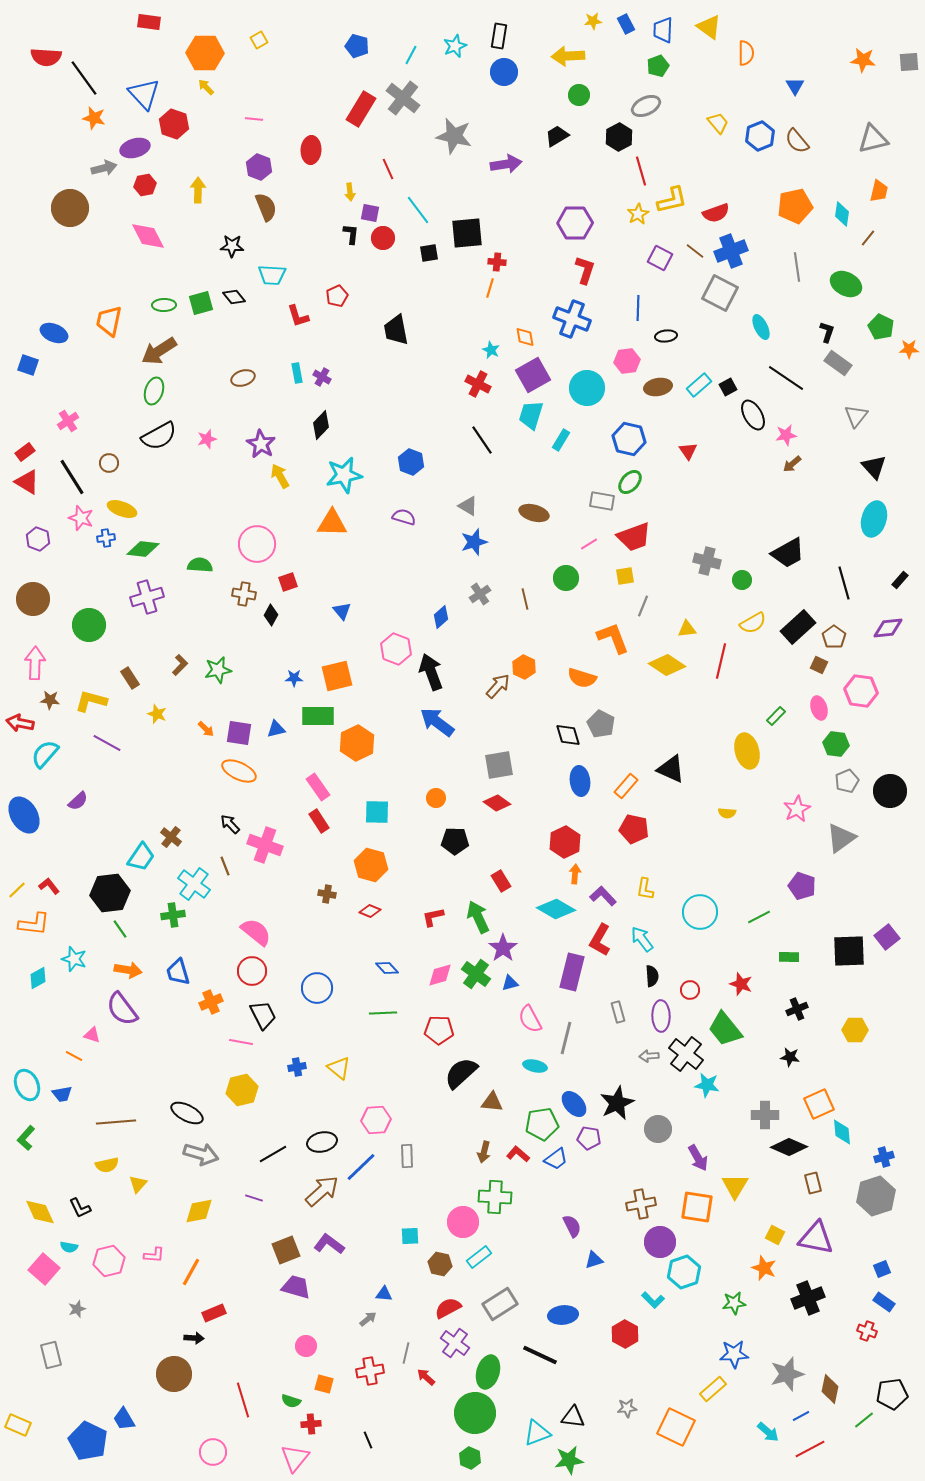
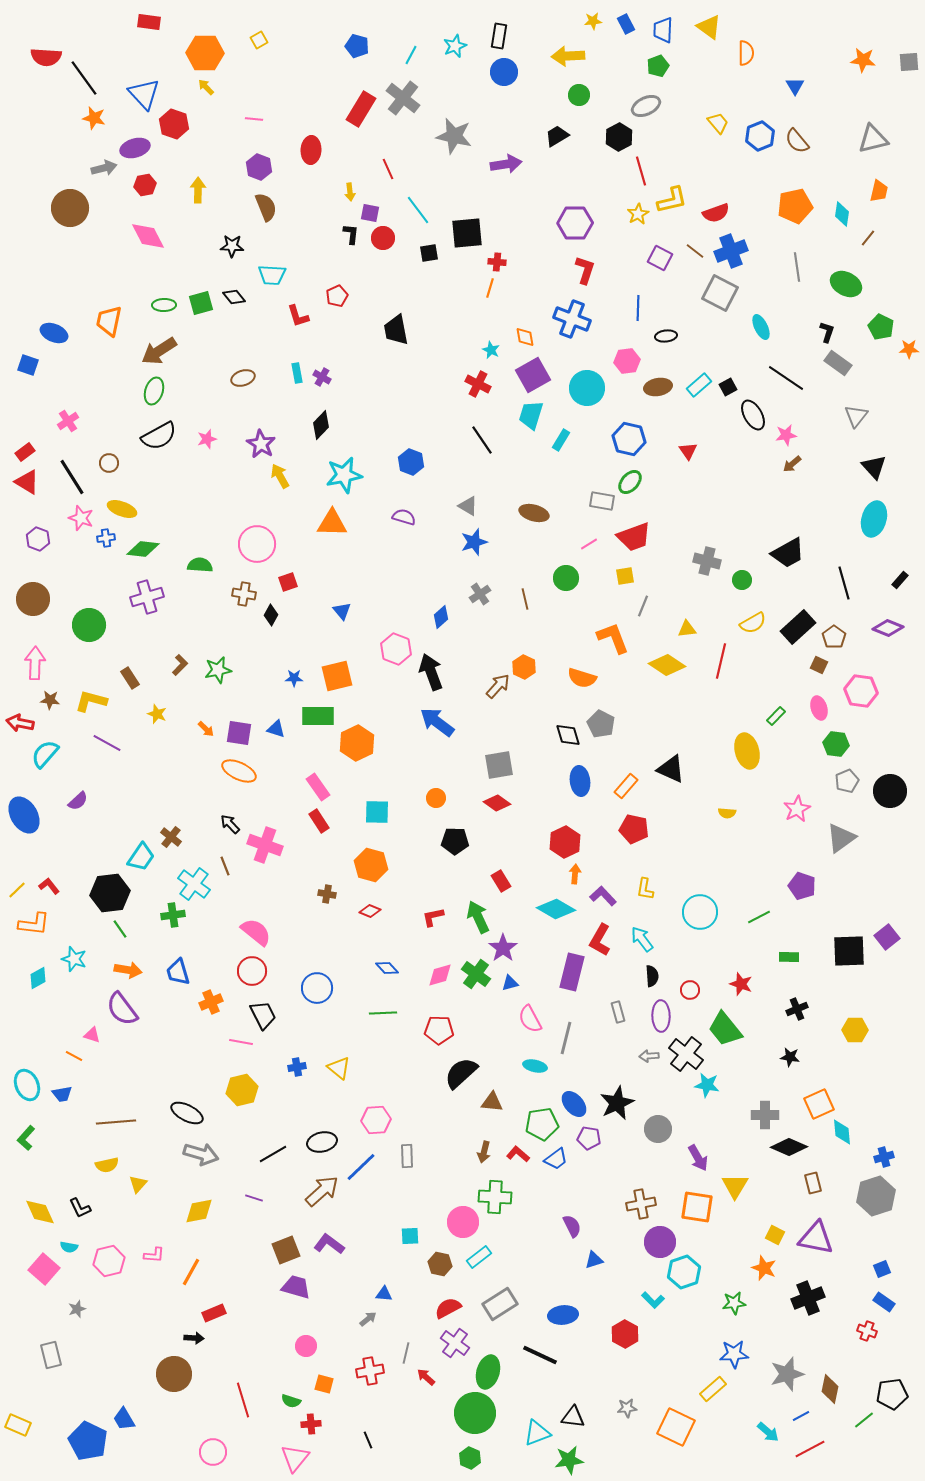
purple diamond at (888, 628): rotated 28 degrees clockwise
blue triangle at (276, 729): rotated 30 degrees clockwise
